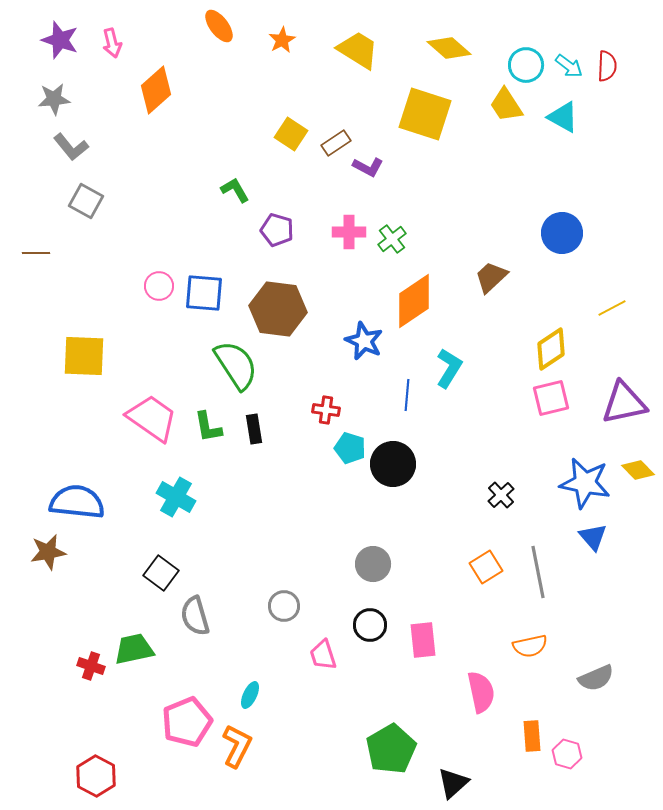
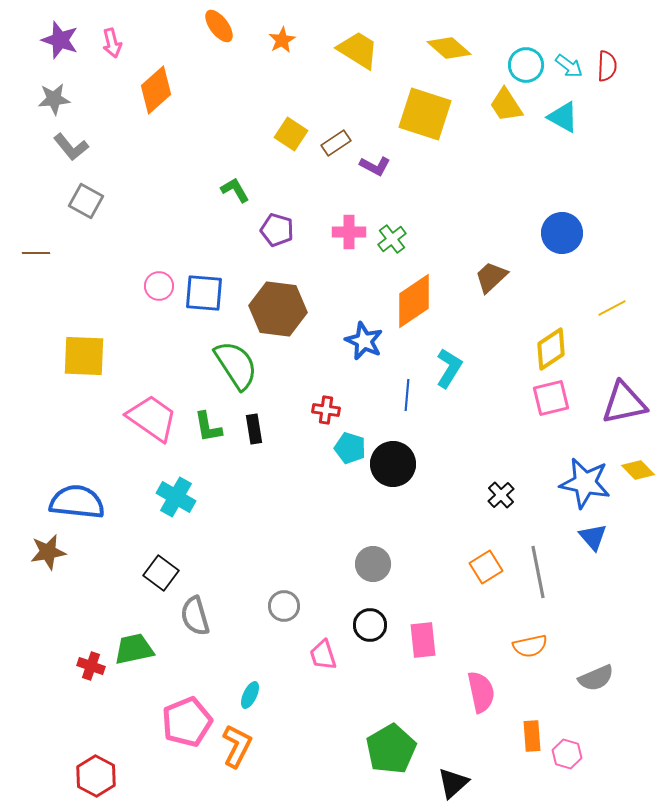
purple L-shape at (368, 167): moved 7 px right, 1 px up
